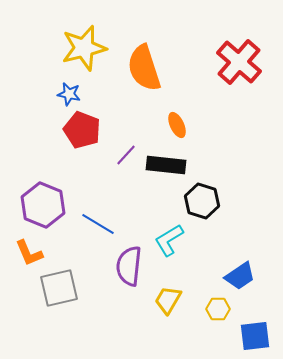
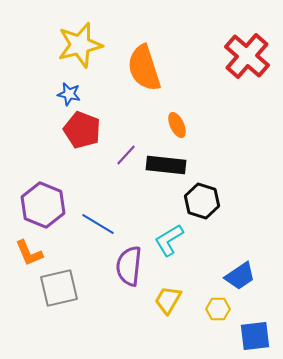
yellow star: moved 4 px left, 3 px up
red cross: moved 8 px right, 6 px up
